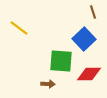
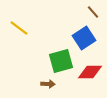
brown line: rotated 24 degrees counterclockwise
blue square: moved 1 px up; rotated 10 degrees clockwise
green square: rotated 20 degrees counterclockwise
red diamond: moved 1 px right, 2 px up
